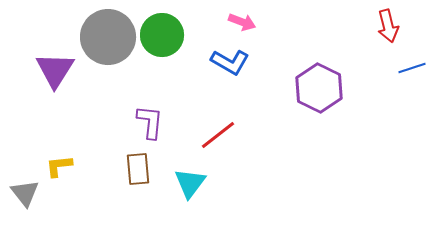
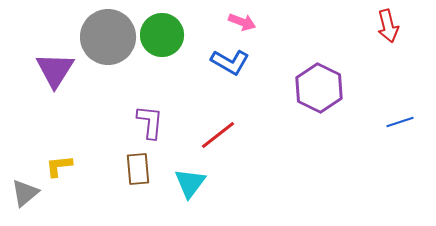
blue line: moved 12 px left, 54 px down
gray triangle: rotated 28 degrees clockwise
